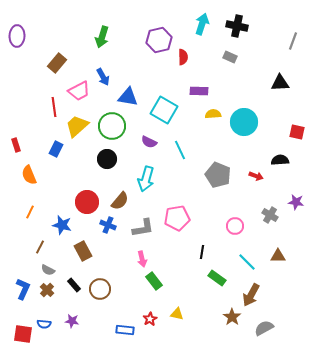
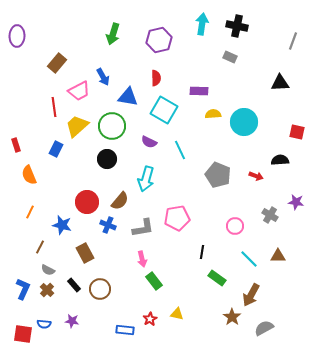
cyan arrow at (202, 24): rotated 10 degrees counterclockwise
green arrow at (102, 37): moved 11 px right, 3 px up
red semicircle at (183, 57): moved 27 px left, 21 px down
brown rectangle at (83, 251): moved 2 px right, 2 px down
cyan line at (247, 262): moved 2 px right, 3 px up
